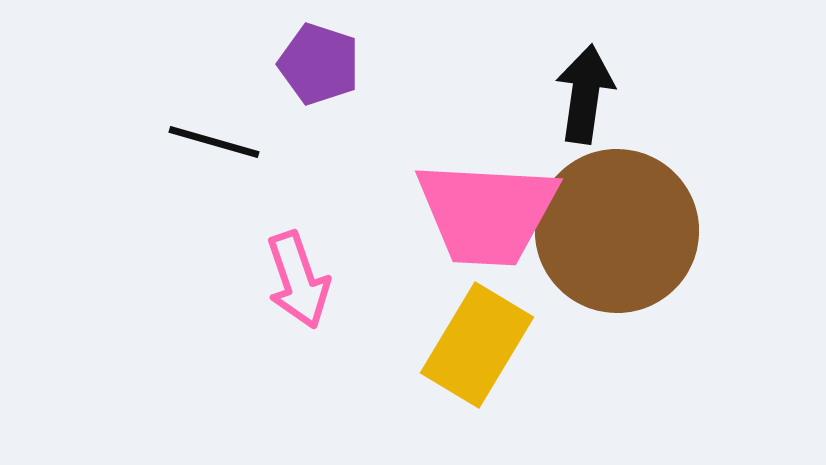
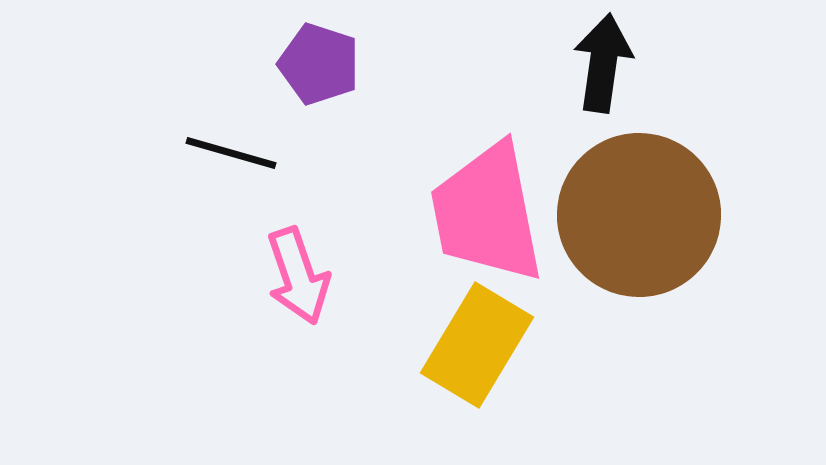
black arrow: moved 18 px right, 31 px up
black line: moved 17 px right, 11 px down
pink trapezoid: rotated 76 degrees clockwise
brown circle: moved 22 px right, 16 px up
pink arrow: moved 4 px up
